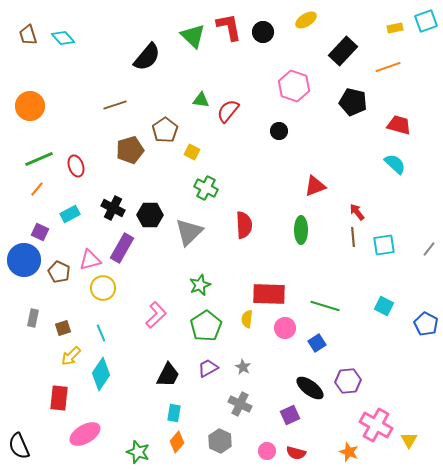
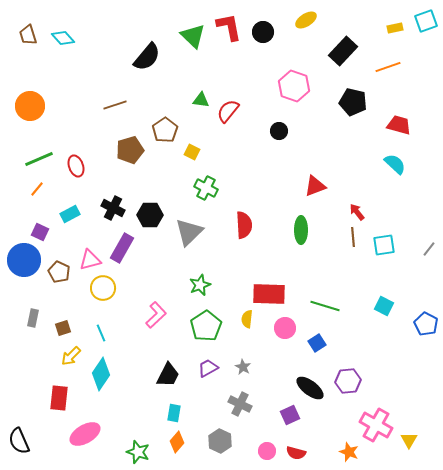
black semicircle at (19, 446): moved 5 px up
